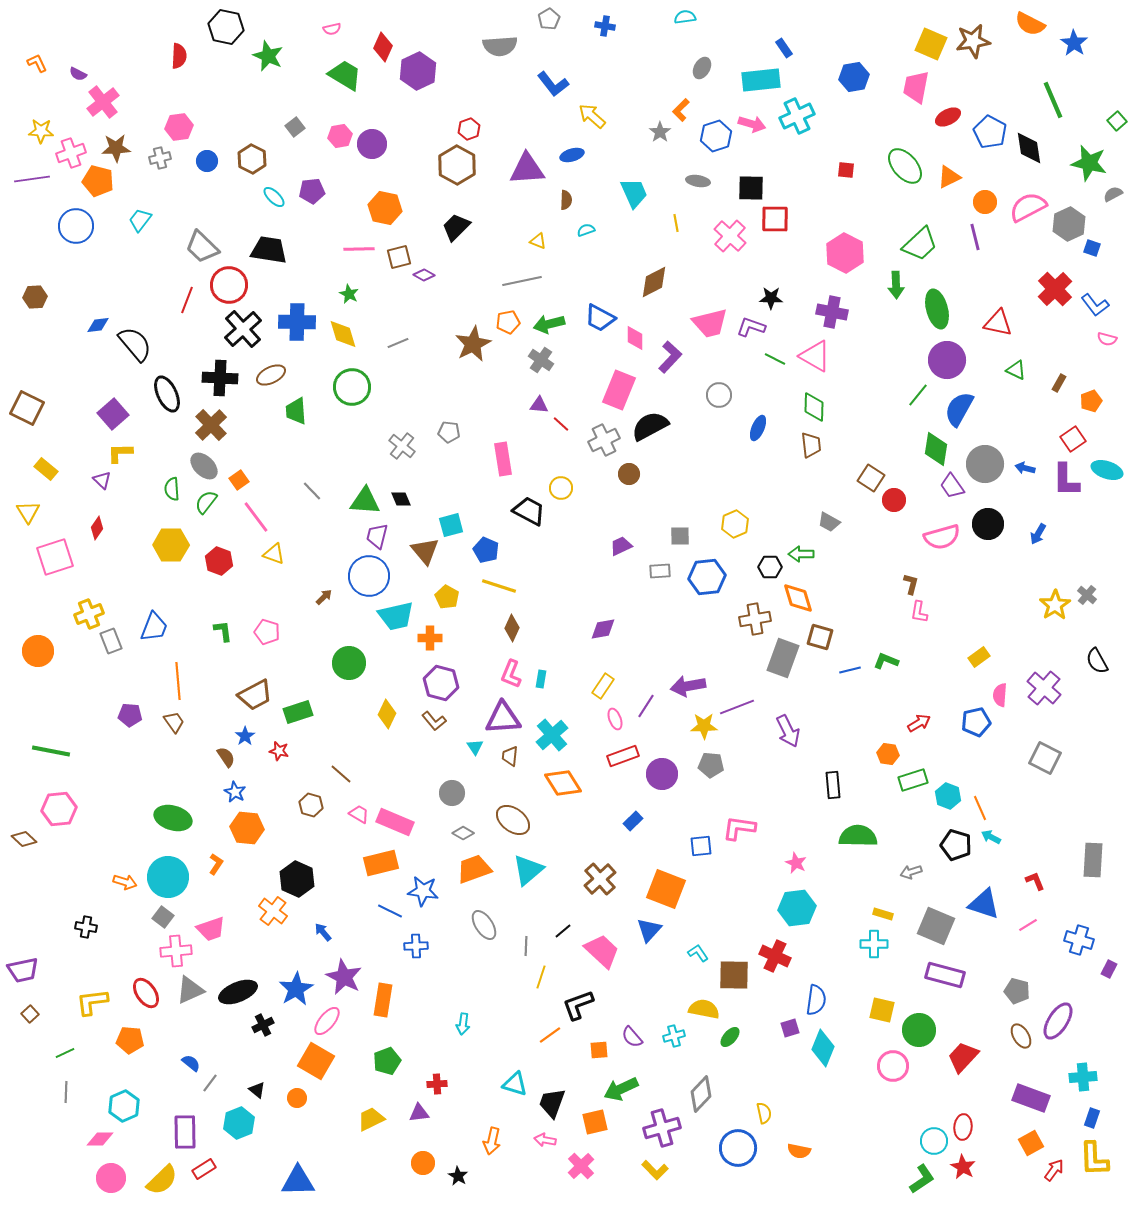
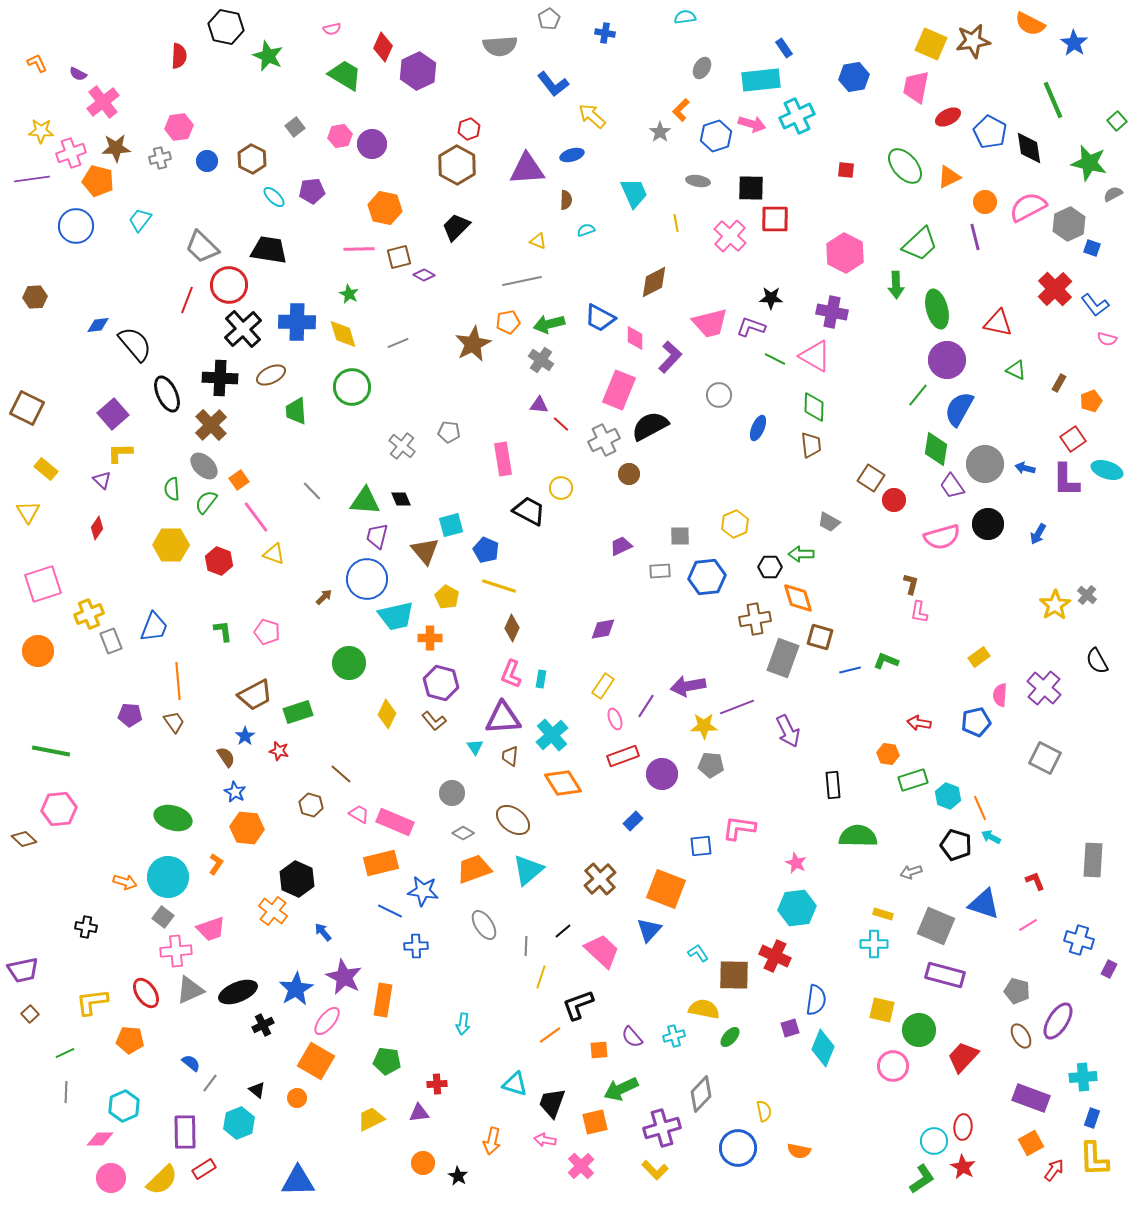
blue cross at (605, 26): moved 7 px down
pink square at (55, 557): moved 12 px left, 27 px down
blue circle at (369, 576): moved 2 px left, 3 px down
red arrow at (919, 723): rotated 140 degrees counterclockwise
green pentagon at (387, 1061): rotated 28 degrees clockwise
yellow semicircle at (764, 1113): moved 2 px up
